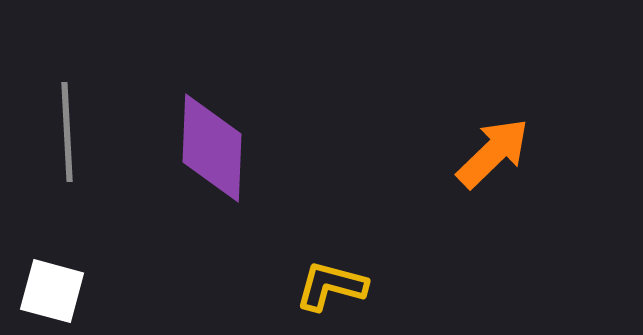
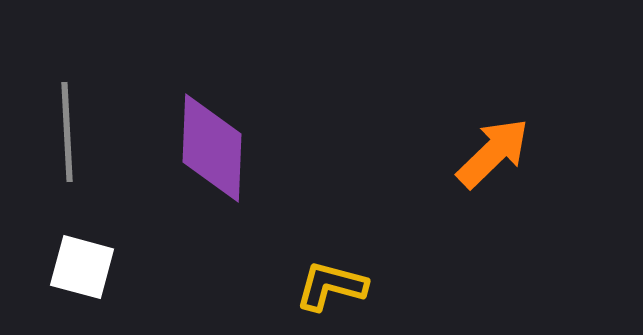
white square: moved 30 px right, 24 px up
